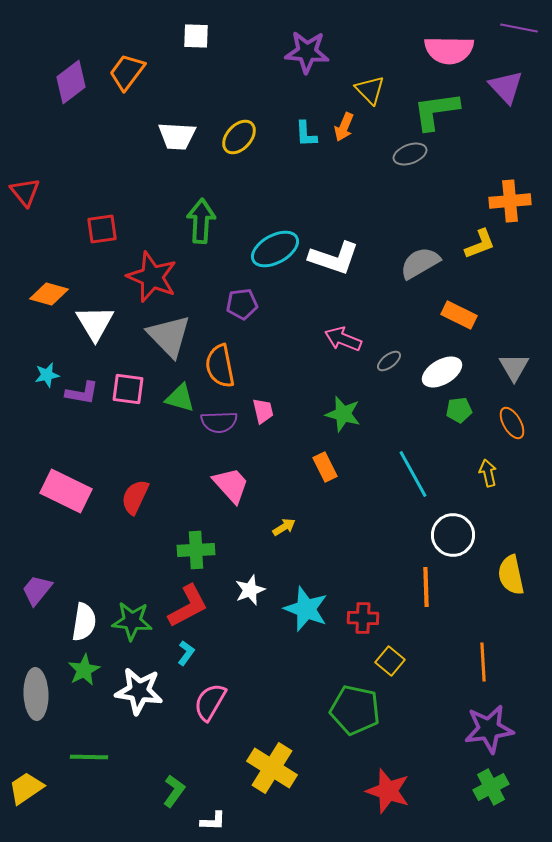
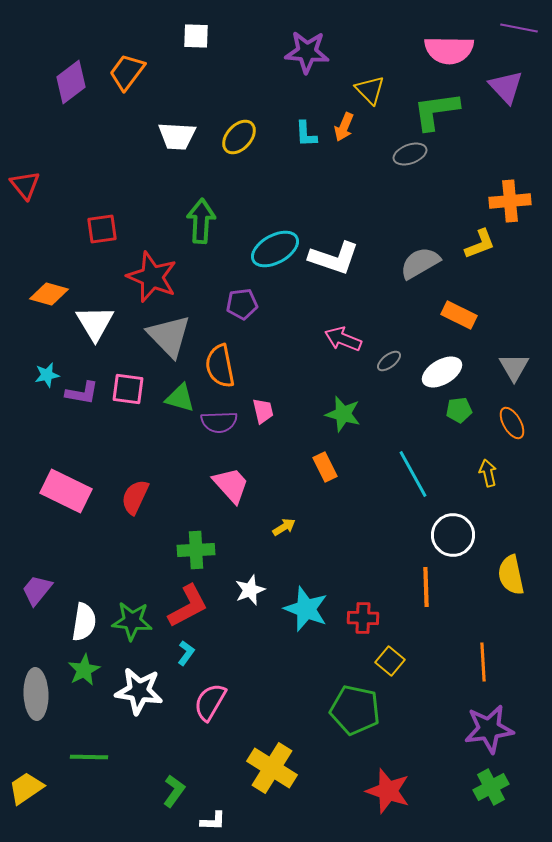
red triangle at (25, 192): moved 7 px up
